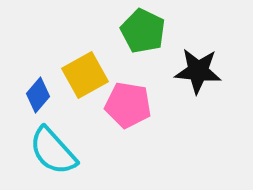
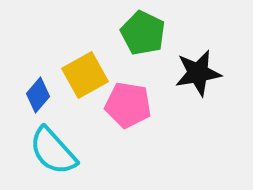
green pentagon: moved 2 px down
black star: moved 2 px down; rotated 15 degrees counterclockwise
